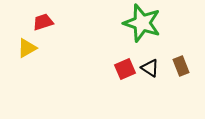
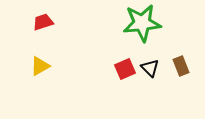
green star: rotated 24 degrees counterclockwise
yellow triangle: moved 13 px right, 18 px down
black triangle: rotated 12 degrees clockwise
